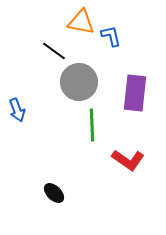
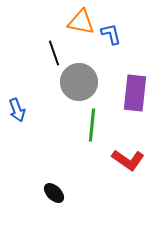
blue L-shape: moved 2 px up
black line: moved 2 px down; rotated 35 degrees clockwise
green line: rotated 8 degrees clockwise
